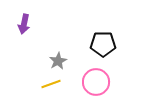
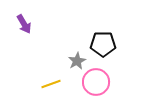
purple arrow: rotated 42 degrees counterclockwise
gray star: moved 19 px right
